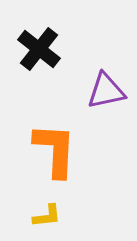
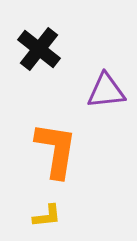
purple triangle: rotated 6 degrees clockwise
orange L-shape: moved 1 px right; rotated 6 degrees clockwise
